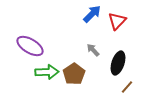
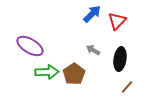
gray arrow: rotated 16 degrees counterclockwise
black ellipse: moved 2 px right, 4 px up; rotated 10 degrees counterclockwise
